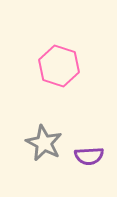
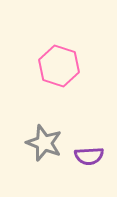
gray star: rotated 6 degrees counterclockwise
